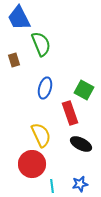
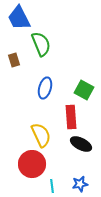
red rectangle: moved 1 px right, 4 px down; rotated 15 degrees clockwise
